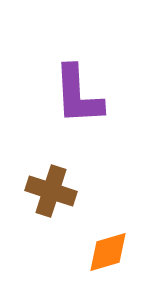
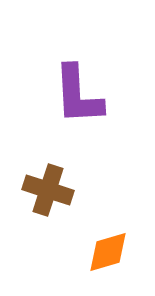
brown cross: moved 3 px left, 1 px up
